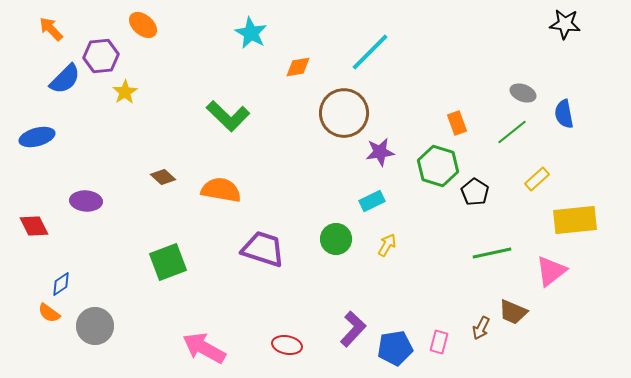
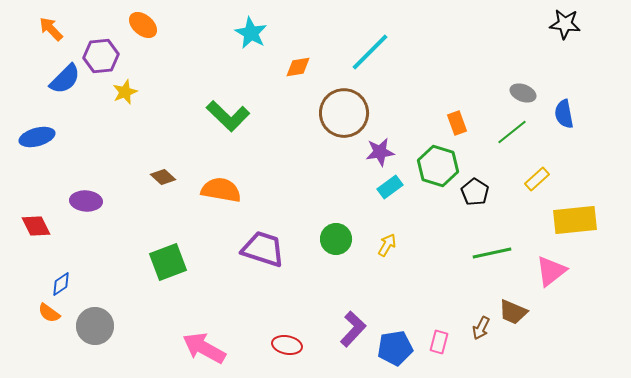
yellow star at (125, 92): rotated 10 degrees clockwise
cyan rectangle at (372, 201): moved 18 px right, 14 px up; rotated 10 degrees counterclockwise
red diamond at (34, 226): moved 2 px right
